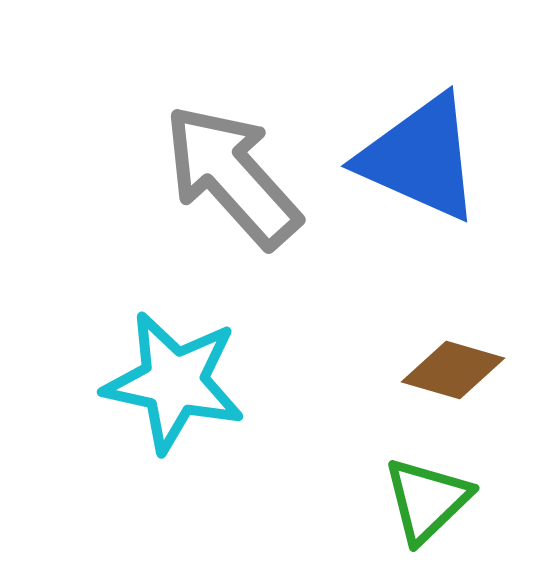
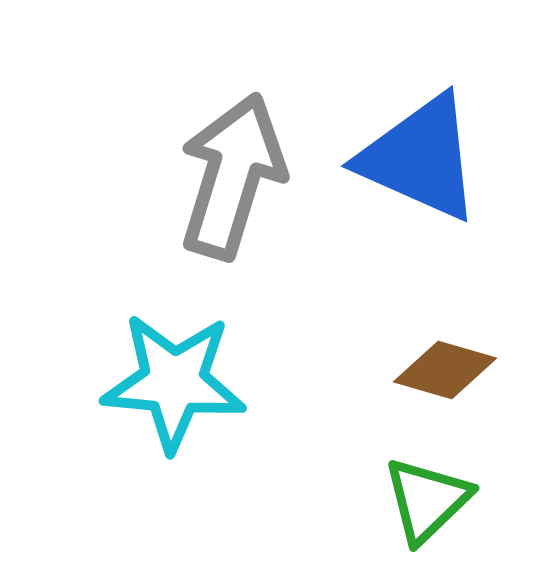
gray arrow: rotated 59 degrees clockwise
brown diamond: moved 8 px left
cyan star: rotated 7 degrees counterclockwise
